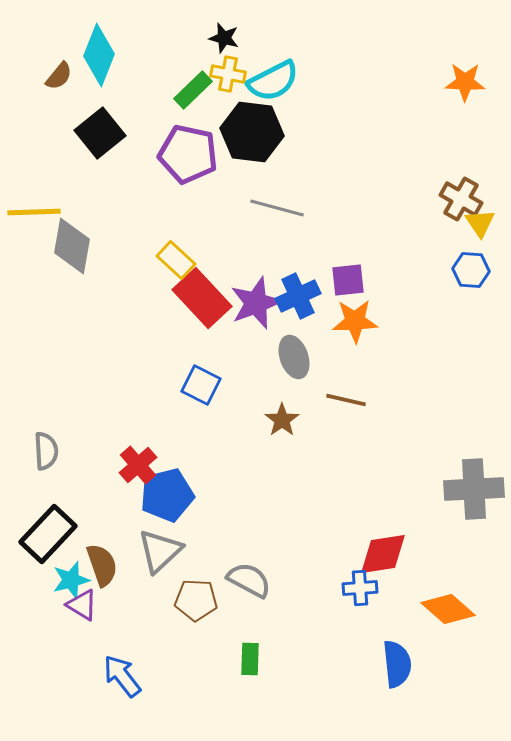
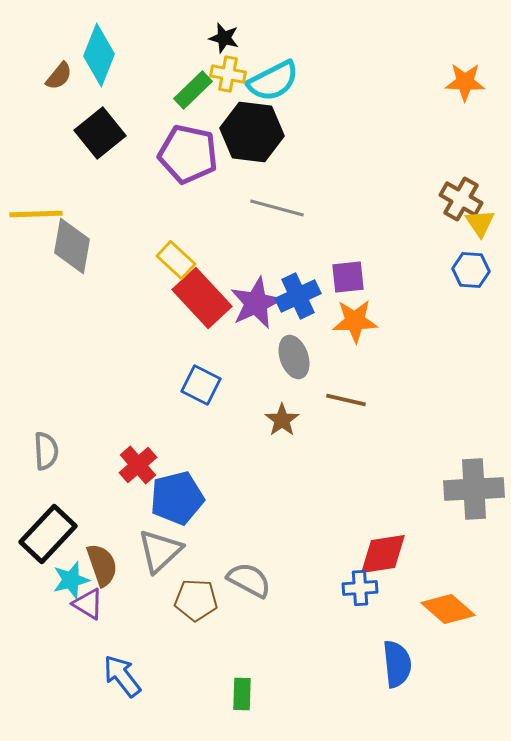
yellow line at (34, 212): moved 2 px right, 2 px down
purple square at (348, 280): moved 3 px up
purple star at (256, 303): rotated 4 degrees counterclockwise
blue pentagon at (167, 495): moved 10 px right, 3 px down
purple triangle at (82, 605): moved 6 px right, 1 px up
green rectangle at (250, 659): moved 8 px left, 35 px down
